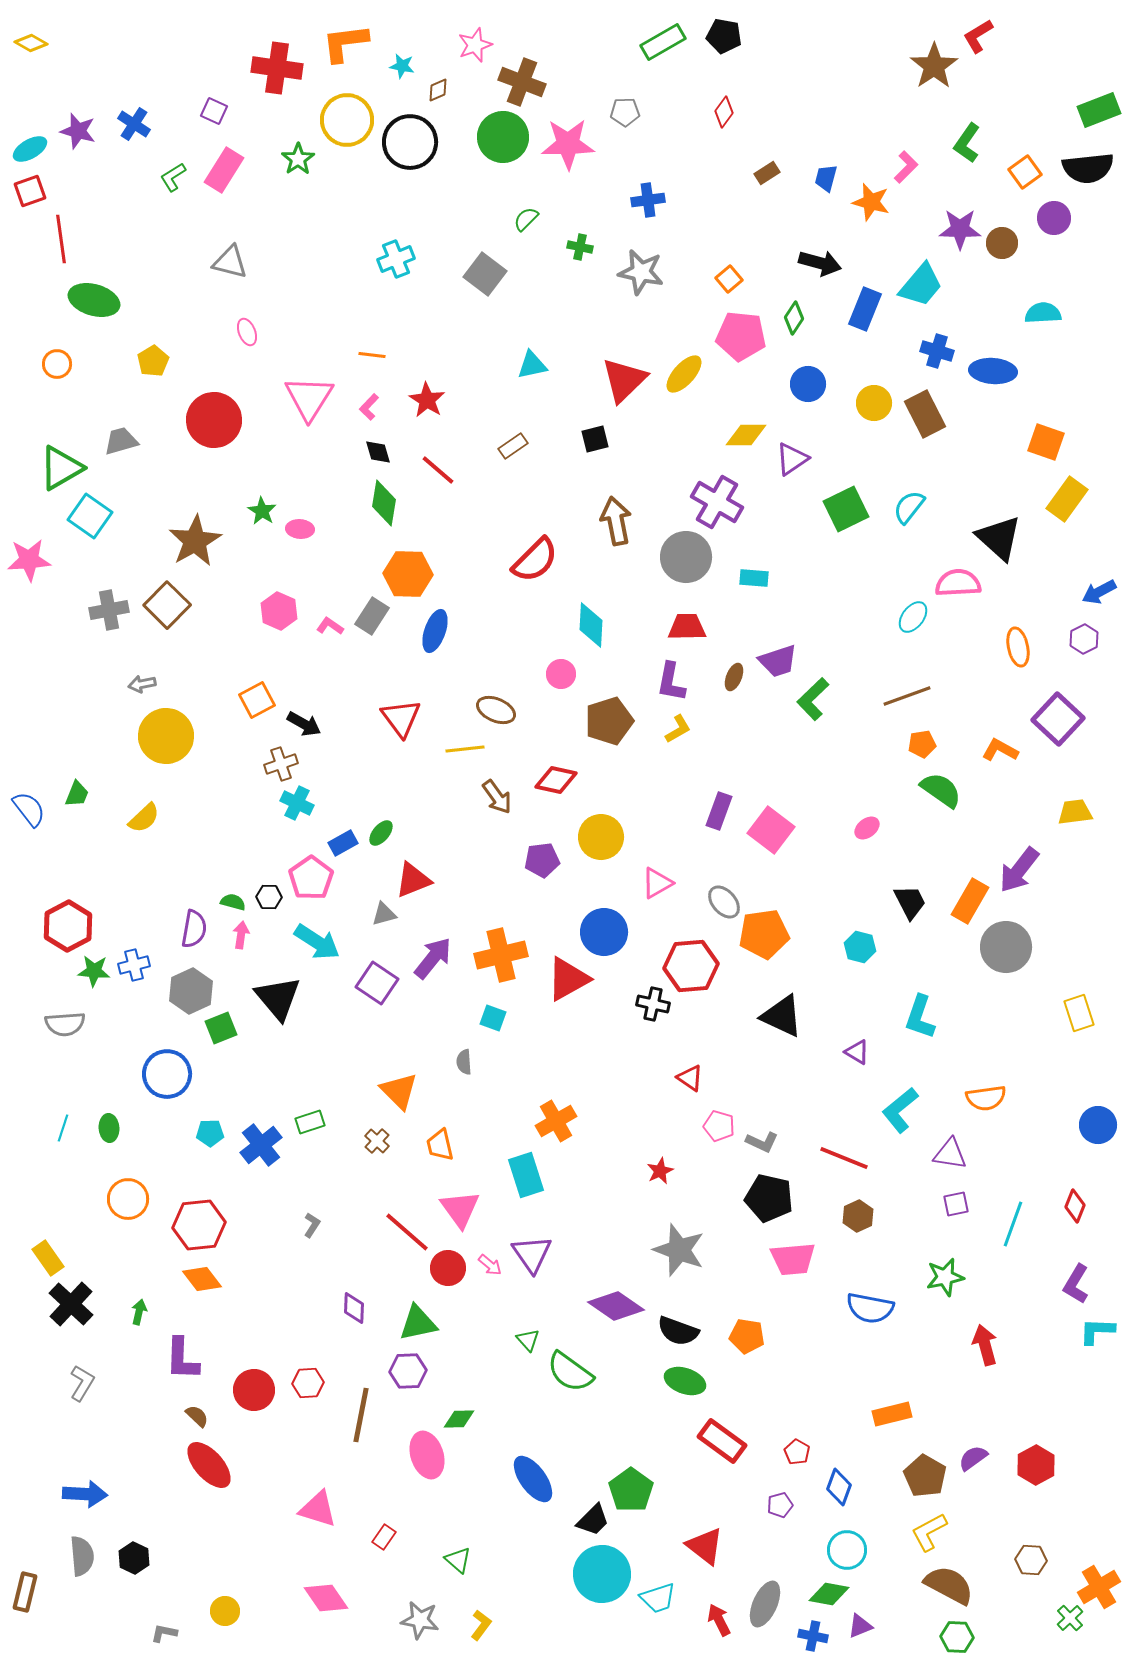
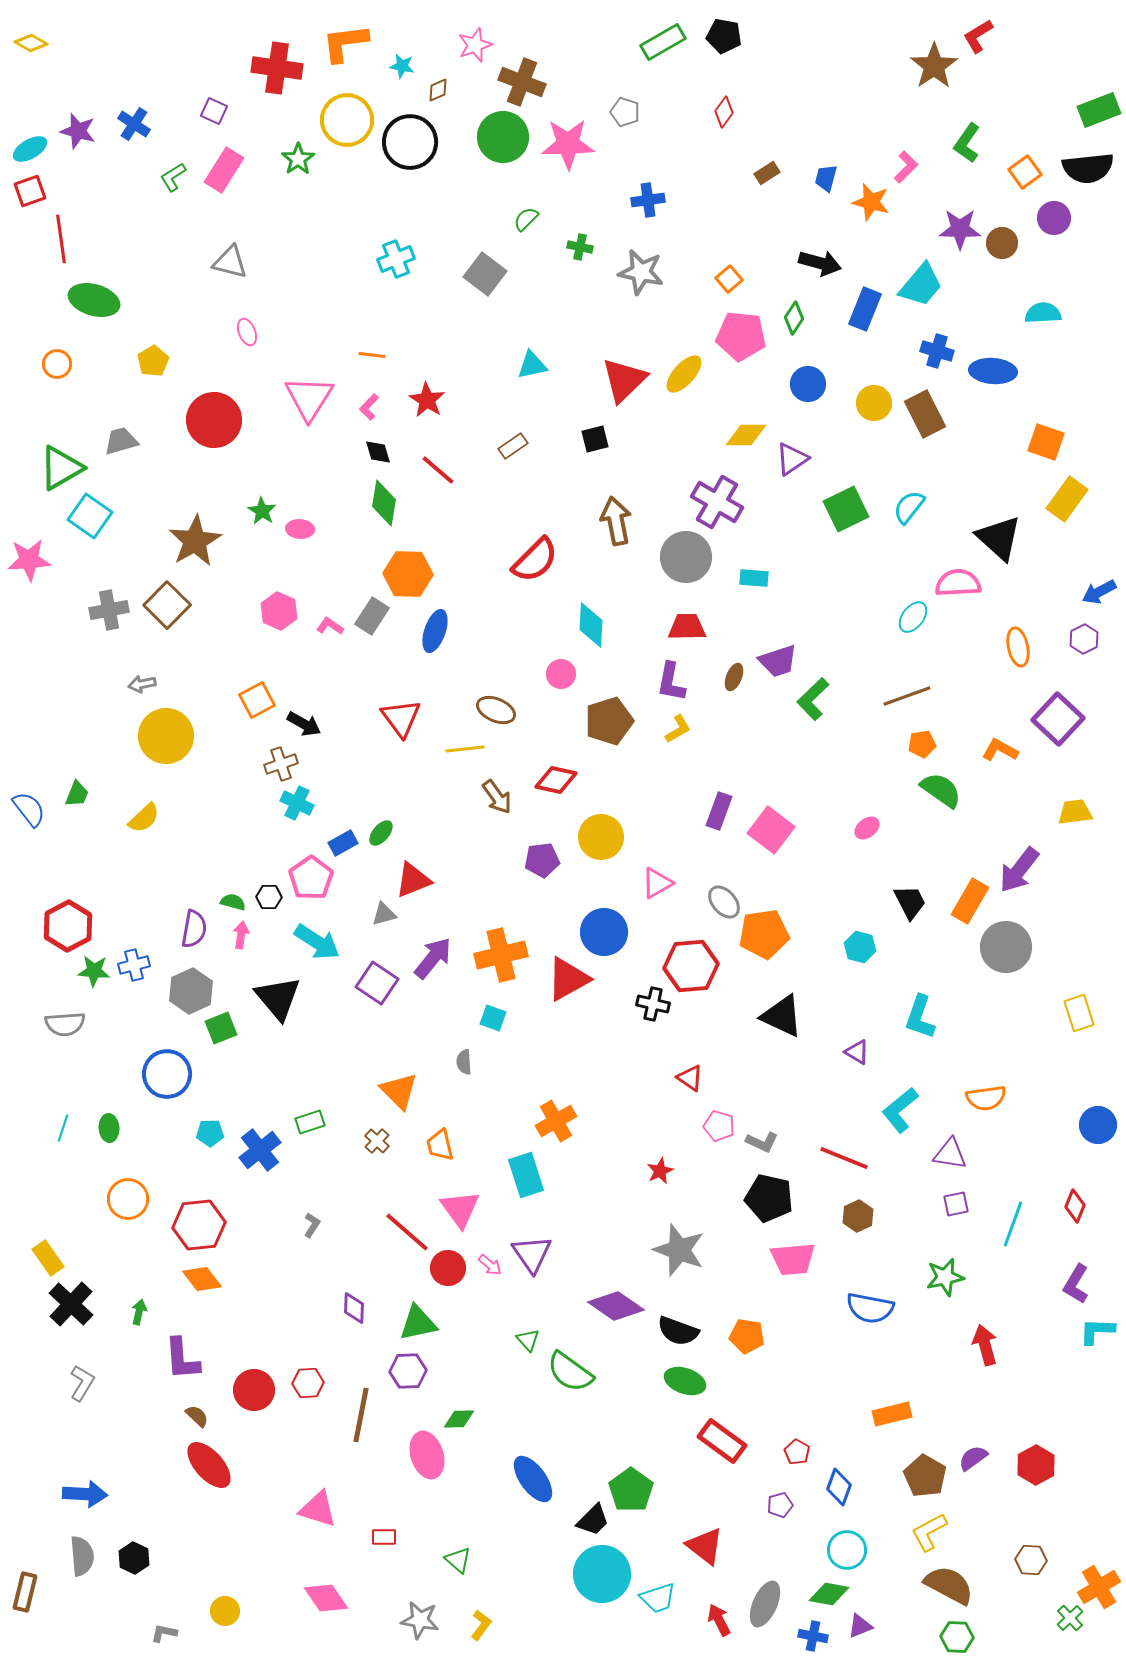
gray pentagon at (625, 112): rotated 20 degrees clockwise
blue cross at (261, 1145): moved 1 px left, 5 px down
purple L-shape at (182, 1359): rotated 6 degrees counterclockwise
red rectangle at (384, 1537): rotated 55 degrees clockwise
